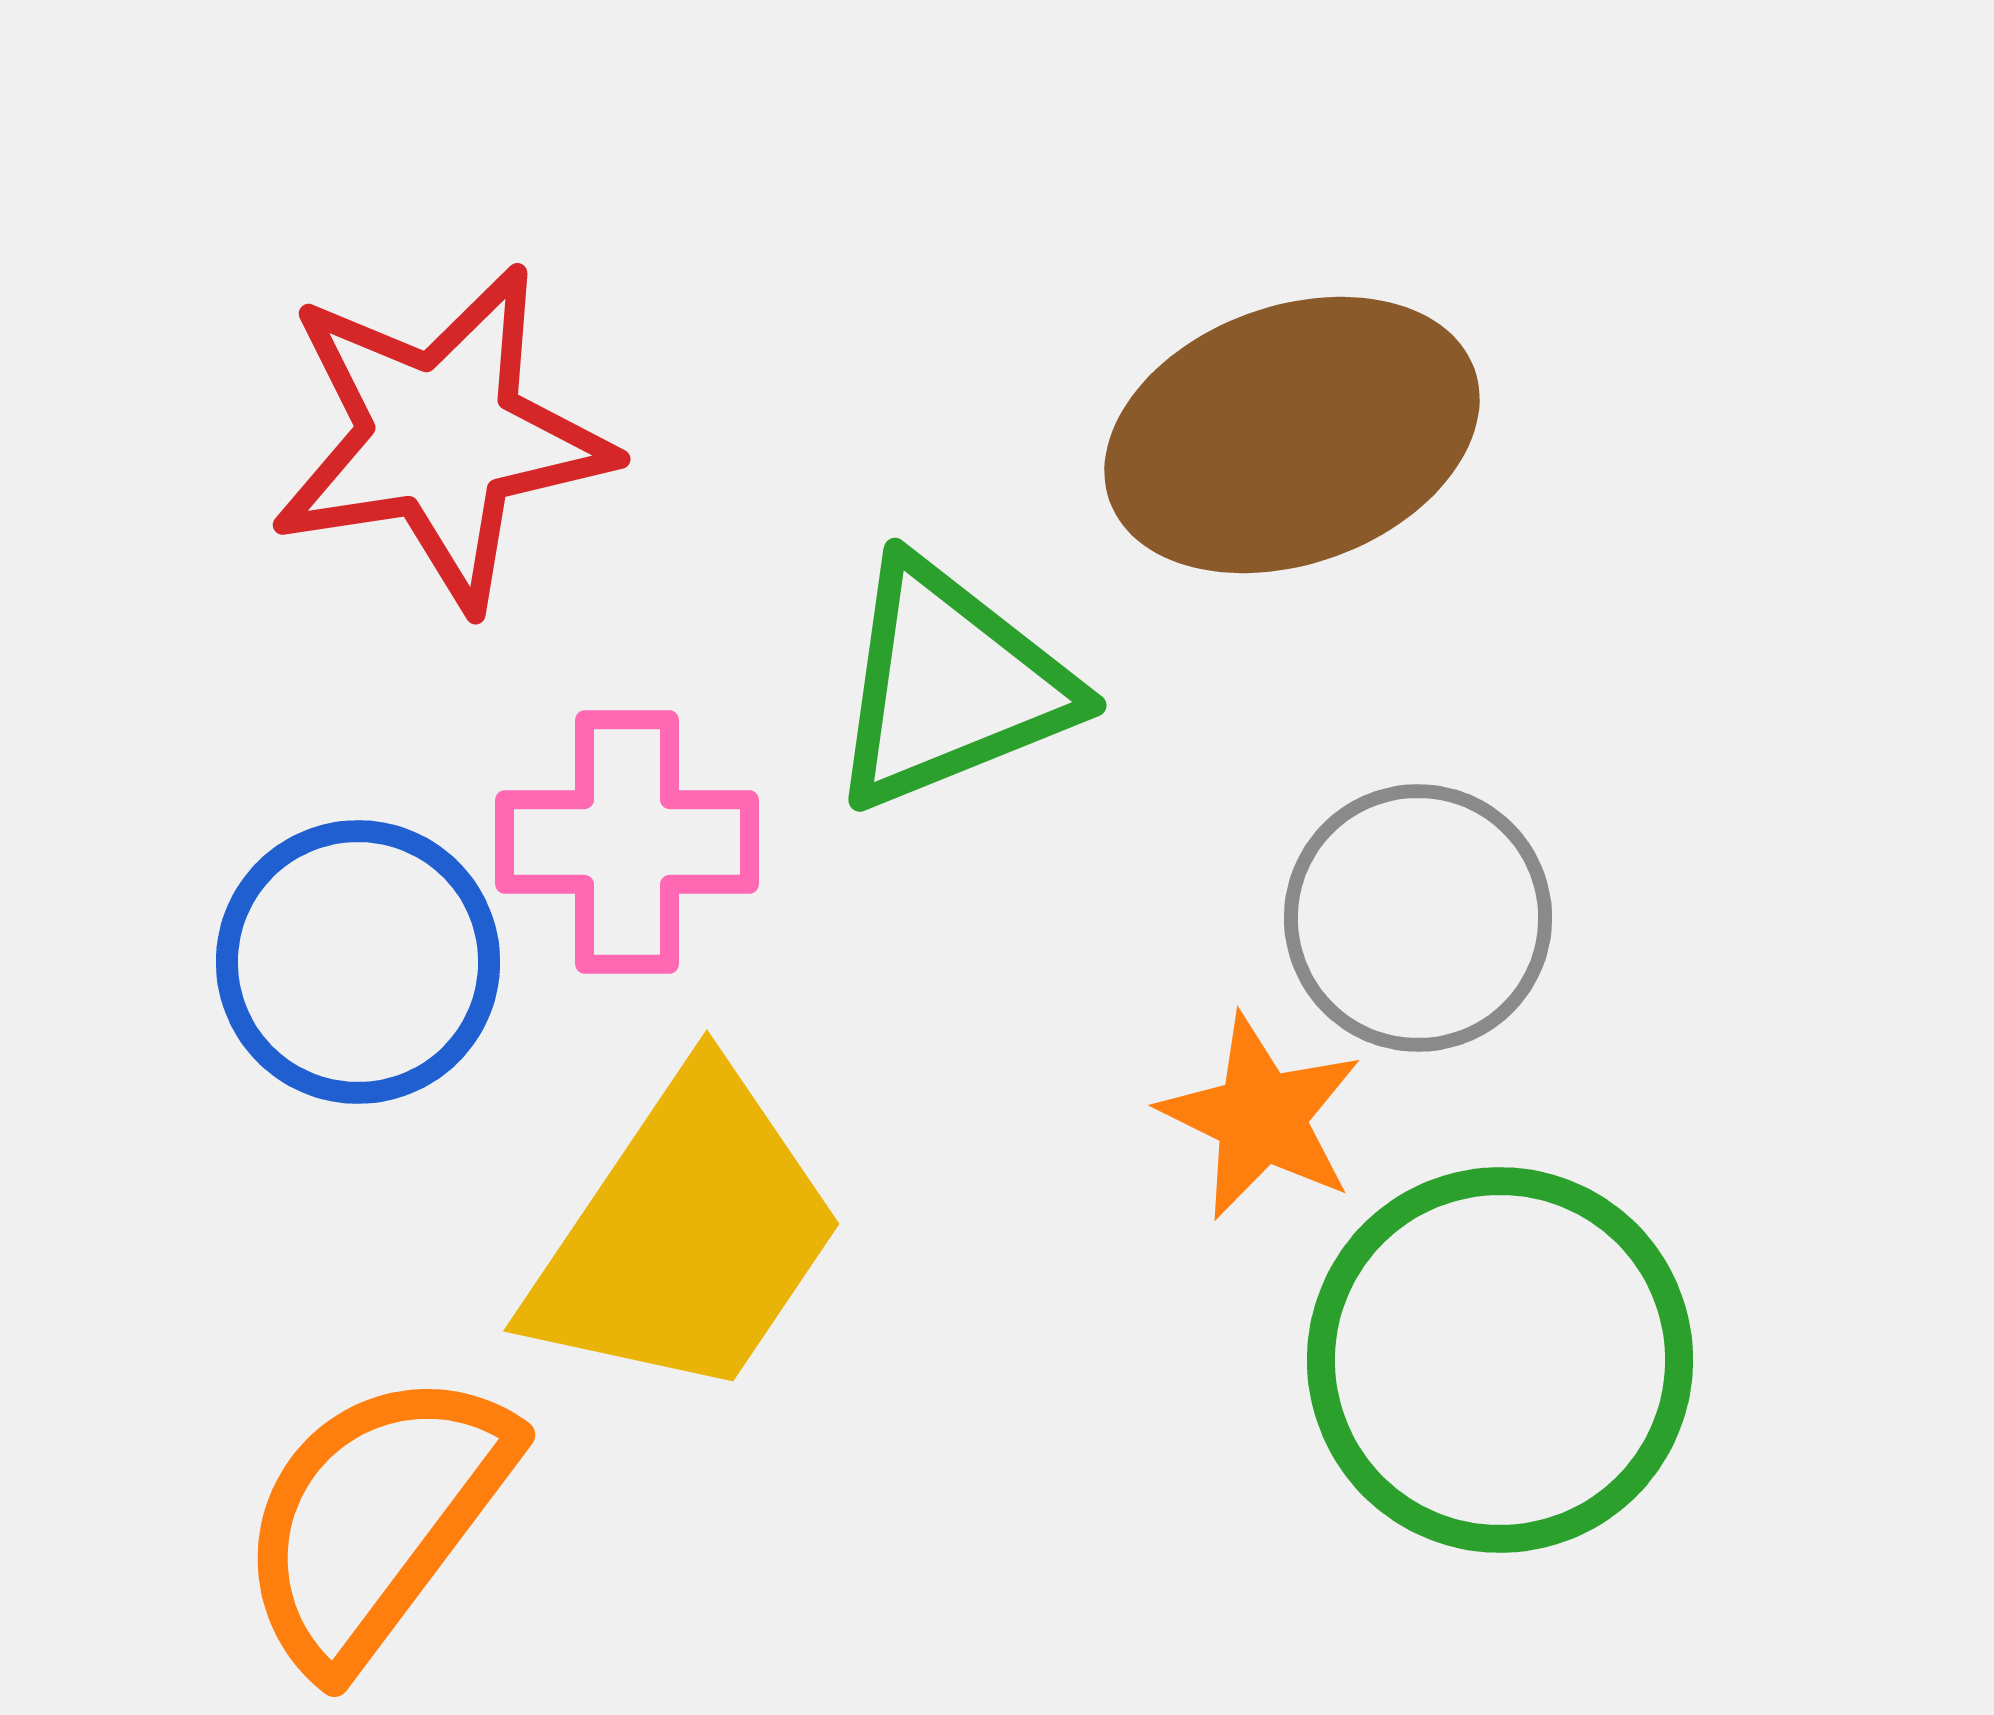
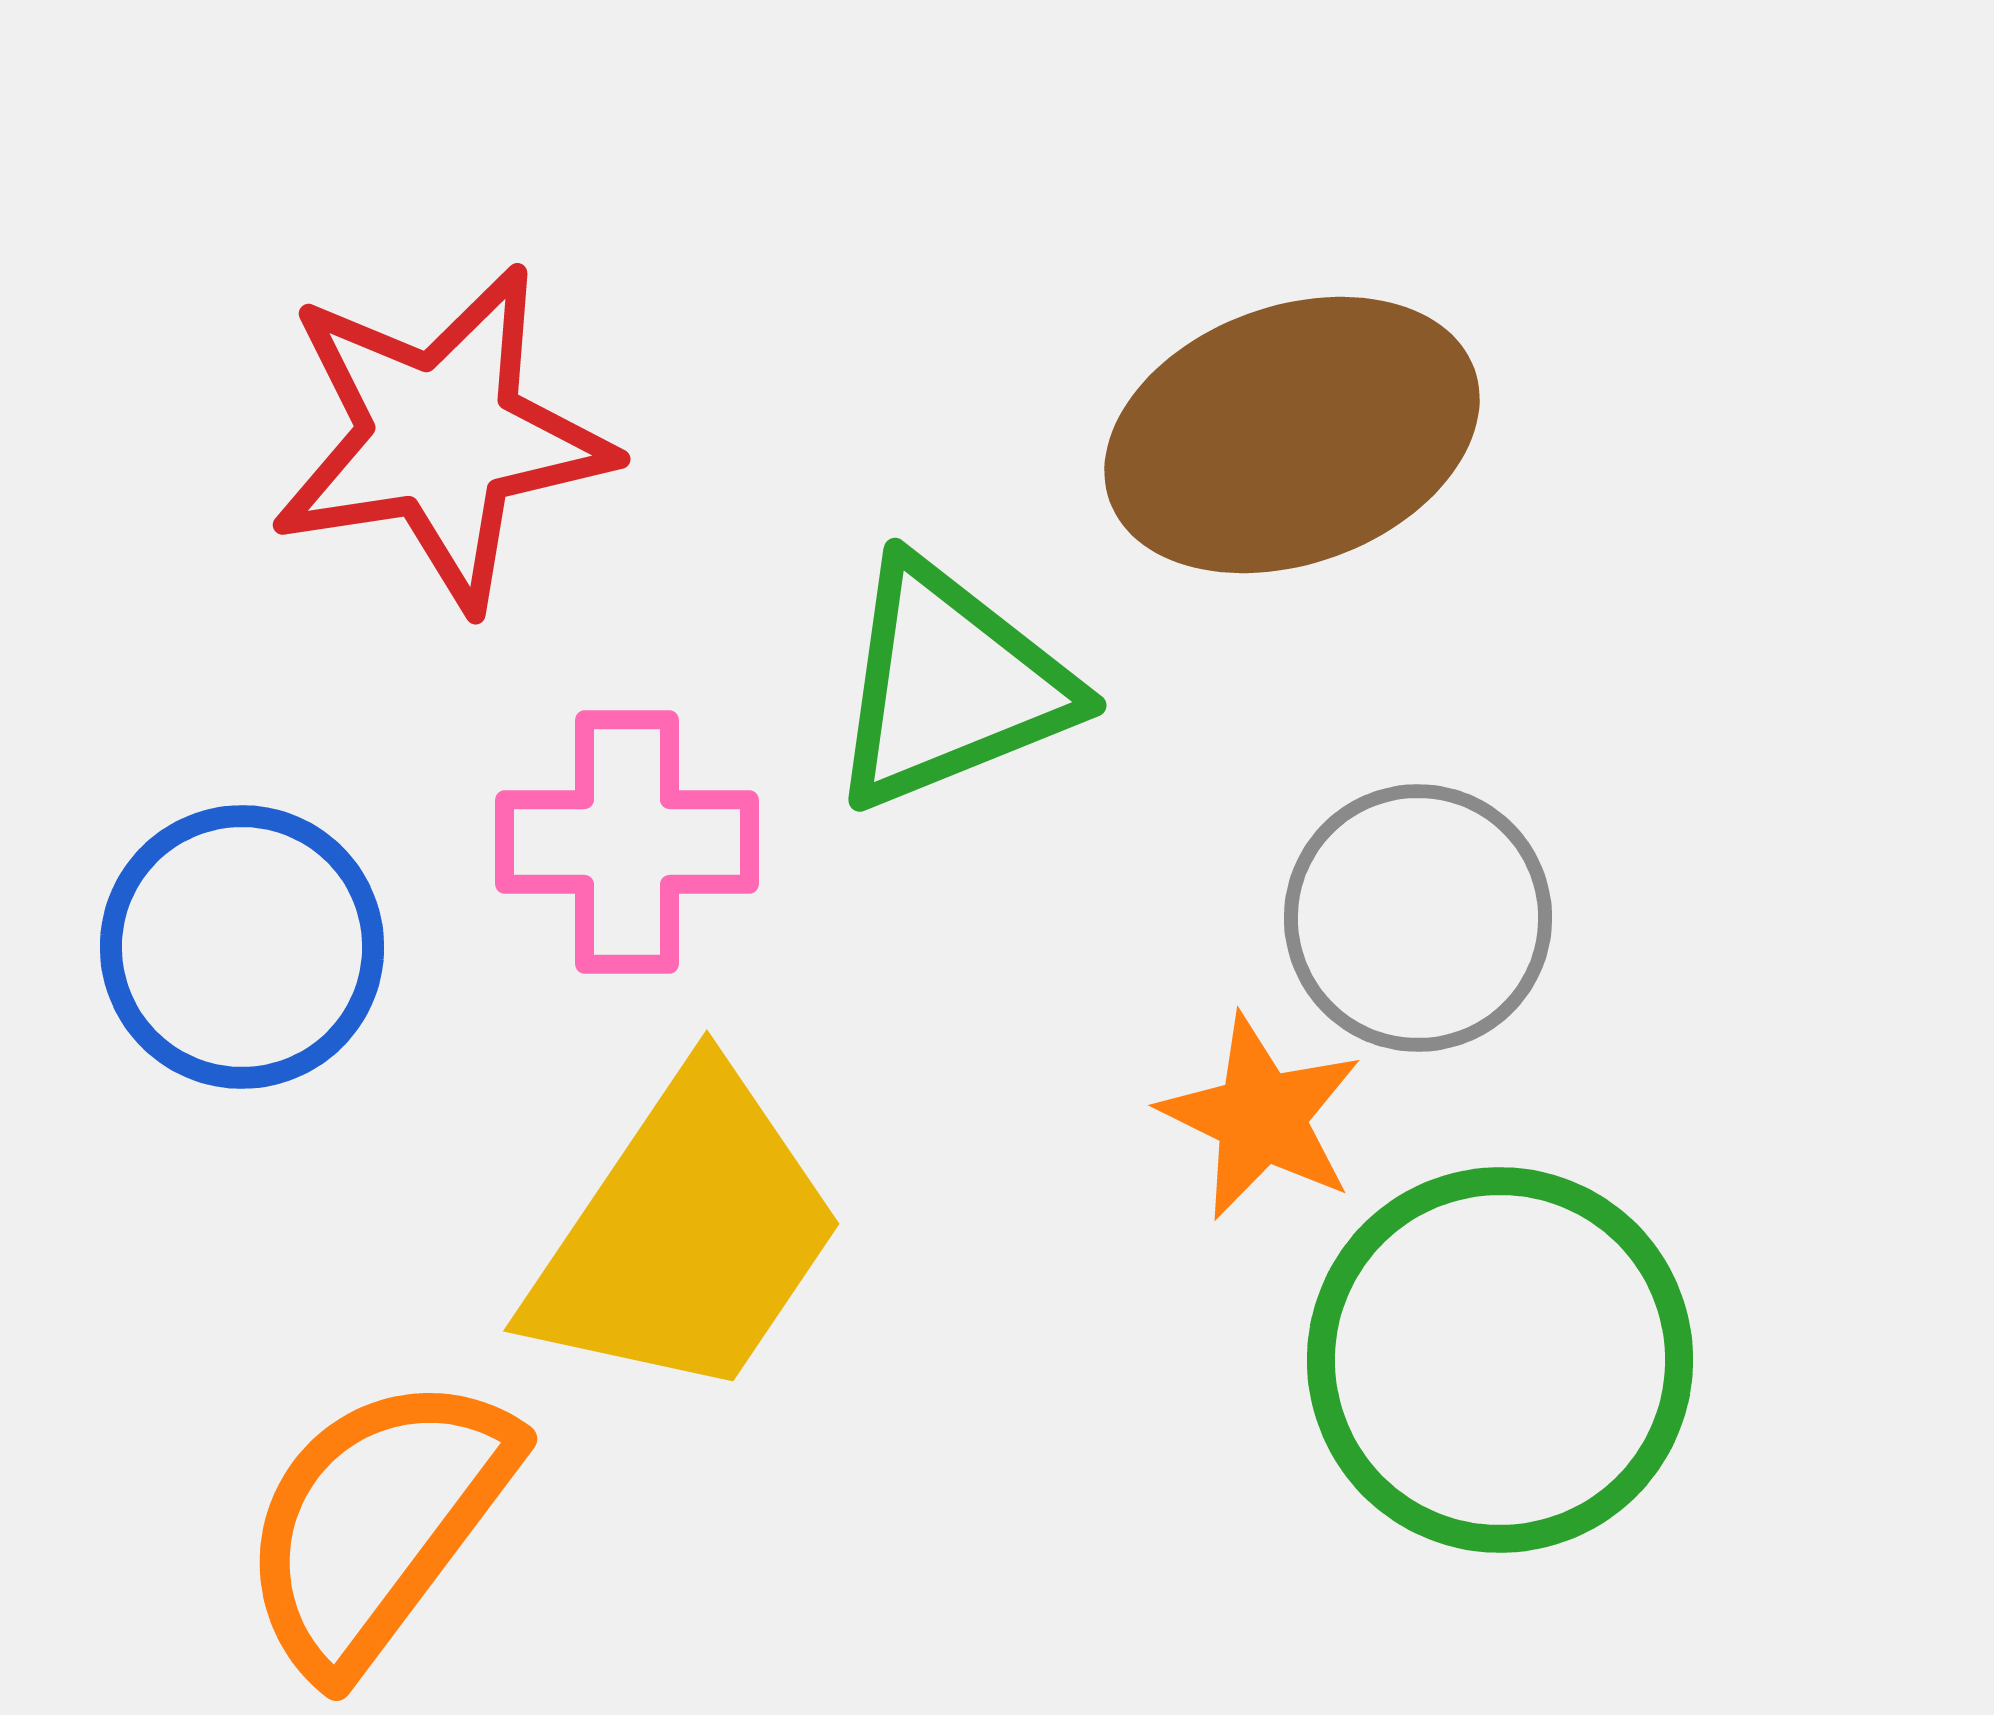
blue circle: moved 116 px left, 15 px up
orange semicircle: moved 2 px right, 4 px down
